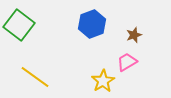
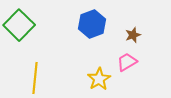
green square: rotated 8 degrees clockwise
brown star: moved 1 px left
yellow line: moved 1 px down; rotated 60 degrees clockwise
yellow star: moved 4 px left, 2 px up
